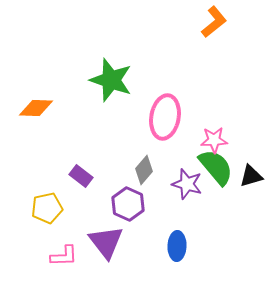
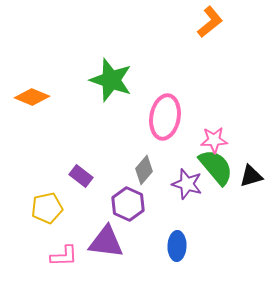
orange L-shape: moved 4 px left
orange diamond: moved 4 px left, 11 px up; rotated 20 degrees clockwise
purple triangle: rotated 45 degrees counterclockwise
